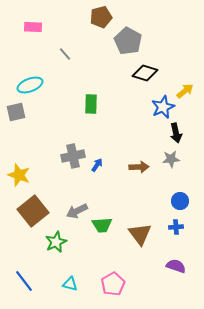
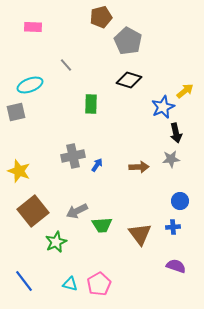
gray line: moved 1 px right, 11 px down
black diamond: moved 16 px left, 7 px down
yellow star: moved 4 px up
blue cross: moved 3 px left
pink pentagon: moved 14 px left
